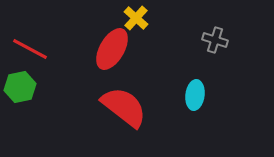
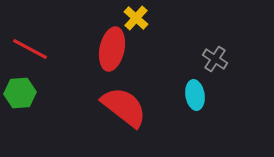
gray cross: moved 19 px down; rotated 15 degrees clockwise
red ellipse: rotated 18 degrees counterclockwise
green hexagon: moved 6 px down; rotated 8 degrees clockwise
cyan ellipse: rotated 16 degrees counterclockwise
